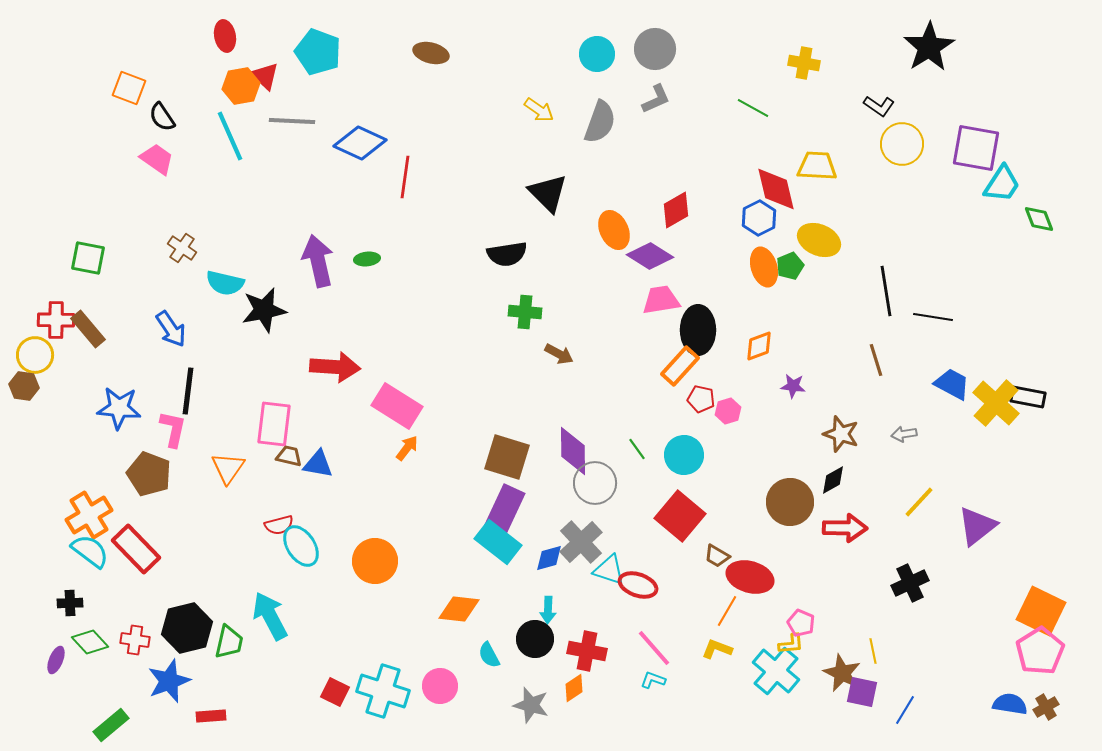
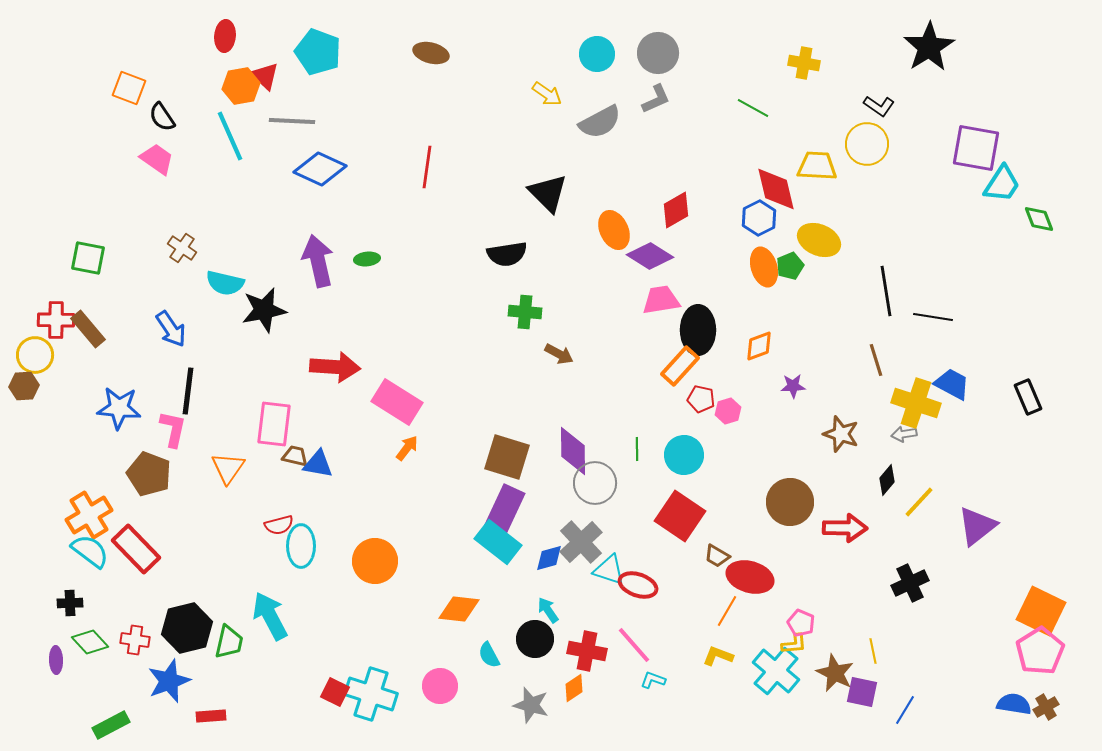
red ellipse at (225, 36): rotated 16 degrees clockwise
gray circle at (655, 49): moved 3 px right, 4 px down
yellow arrow at (539, 110): moved 8 px right, 16 px up
gray semicircle at (600, 122): rotated 42 degrees clockwise
blue diamond at (360, 143): moved 40 px left, 26 px down
yellow circle at (902, 144): moved 35 px left
red line at (405, 177): moved 22 px right, 10 px up
brown hexagon at (24, 386): rotated 12 degrees counterclockwise
purple star at (793, 386): rotated 10 degrees counterclockwise
black rectangle at (1028, 397): rotated 56 degrees clockwise
yellow cross at (996, 403): moved 80 px left; rotated 24 degrees counterclockwise
pink rectangle at (397, 406): moved 4 px up
green line at (637, 449): rotated 35 degrees clockwise
brown trapezoid at (289, 456): moved 6 px right
black diamond at (833, 480): moved 54 px right; rotated 20 degrees counterclockwise
red square at (680, 516): rotated 6 degrees counterclockwise
cyan ellipse at (301, 546): rotated 33 degrees clockwise
cyan arrow at (548, 610): rotated 144 degrees clockwise
yellow L-shape at (791, 644): moved 3 px right
pink line at (654, 648): moved 20 px left, 3 px up
yellow L-shape at (717, 649): moved 1 px right, 7 px down
purple ellipse at (56, 660): rotated 24 degrees counterclockwise
brown star at (842, 673): moved 7 px left
cyan cross at (383, 691): moved 12 px left, 3 px down
blue semicircle at (1010, 704): moved 4 px right
green rectangle at (111, 725): rotated 12 degrees clockwise
